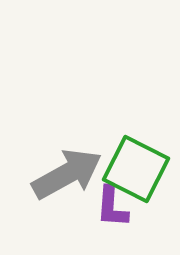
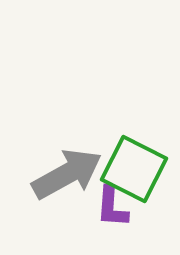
green square: moved 2 px left
